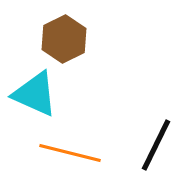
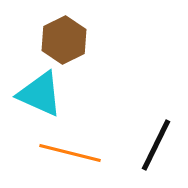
brown hexagon: moved 1 px down
cyan triangle: moved 5 px right
